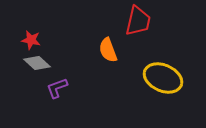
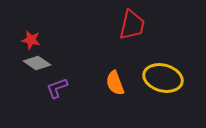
red trapezoid: moved 6 px left, 4 px down
orange semicircle: moved 7 px right, 33 px down
gray diamond: rotated 8 degrees counterclockwise
yellow ellipse: rotated 9 degrees counterclockwise
